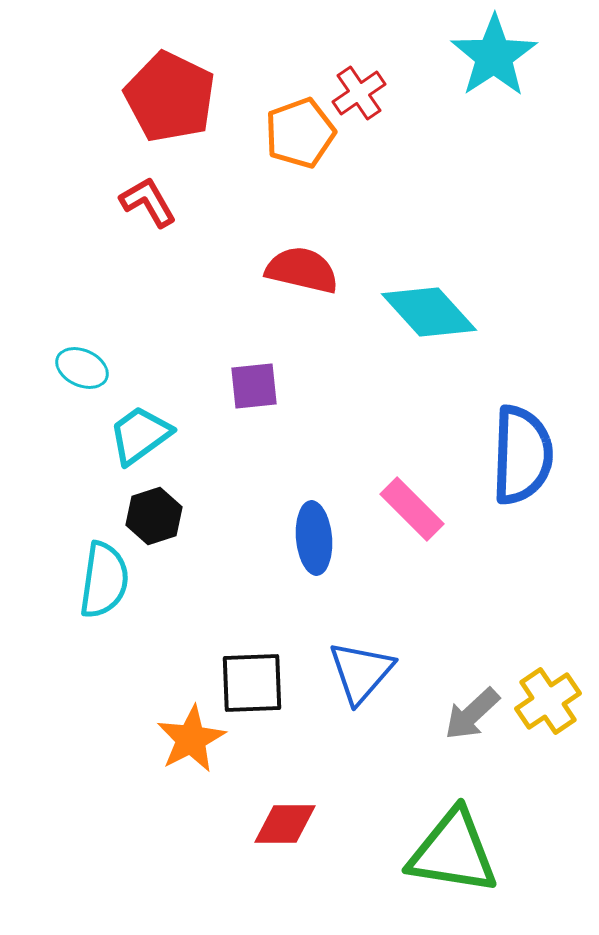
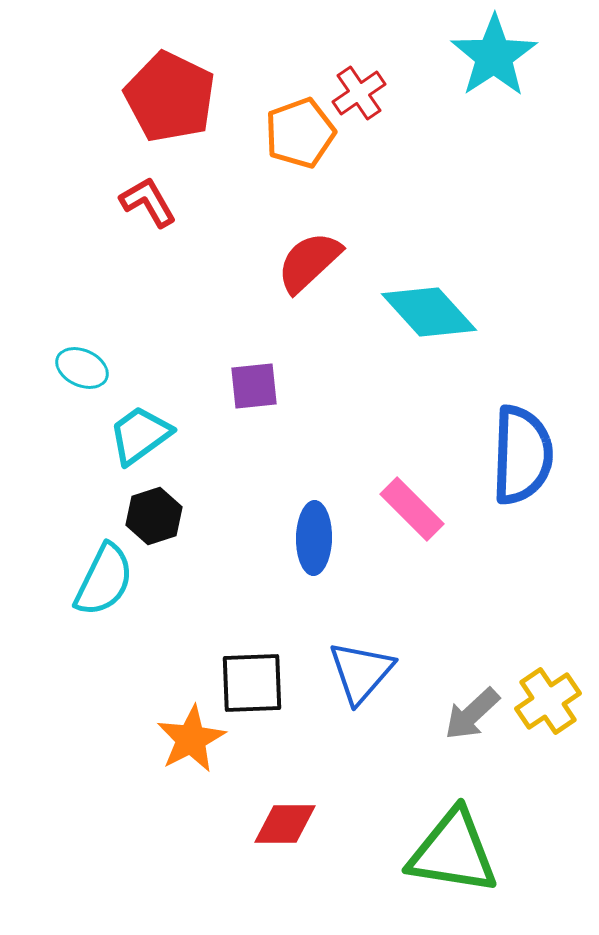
red semicircle: moved 7 px right, 8 px up; rotated 56 degrees counterclockwise
blue ellipse: rotated 6 degrees clockwise
cyan semicircle: rotated 18 degrees clockwise
